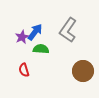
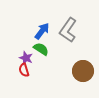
blue arrow: moved 7 px right, 1 px up
purple star: moved 4 px right, 21 px down; rotated 24 degrees counterclockwise
green semicircle: rotated 28 degrees clockwise
